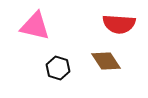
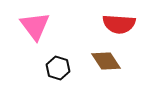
pink triangle: rotated 40 degrees clockwise
